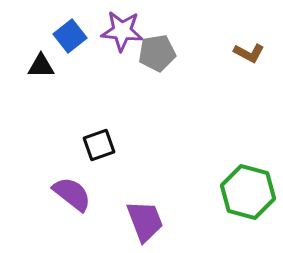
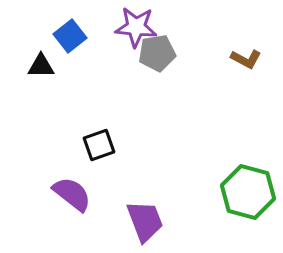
purple star: moved 14 px right, 4 px up
brown L-shape: moved 3 px left, 6 px down
